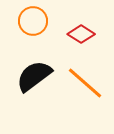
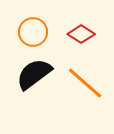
orange circle: moved 11 px down
black semicircle: moved 2 px up
